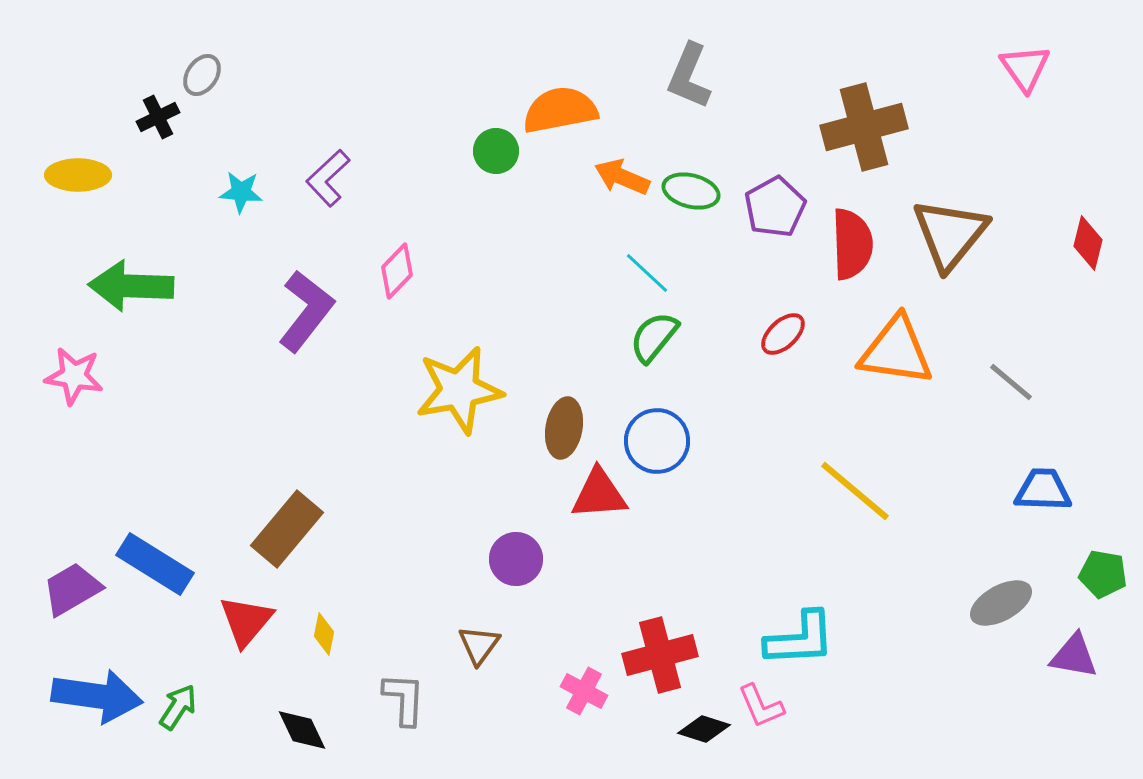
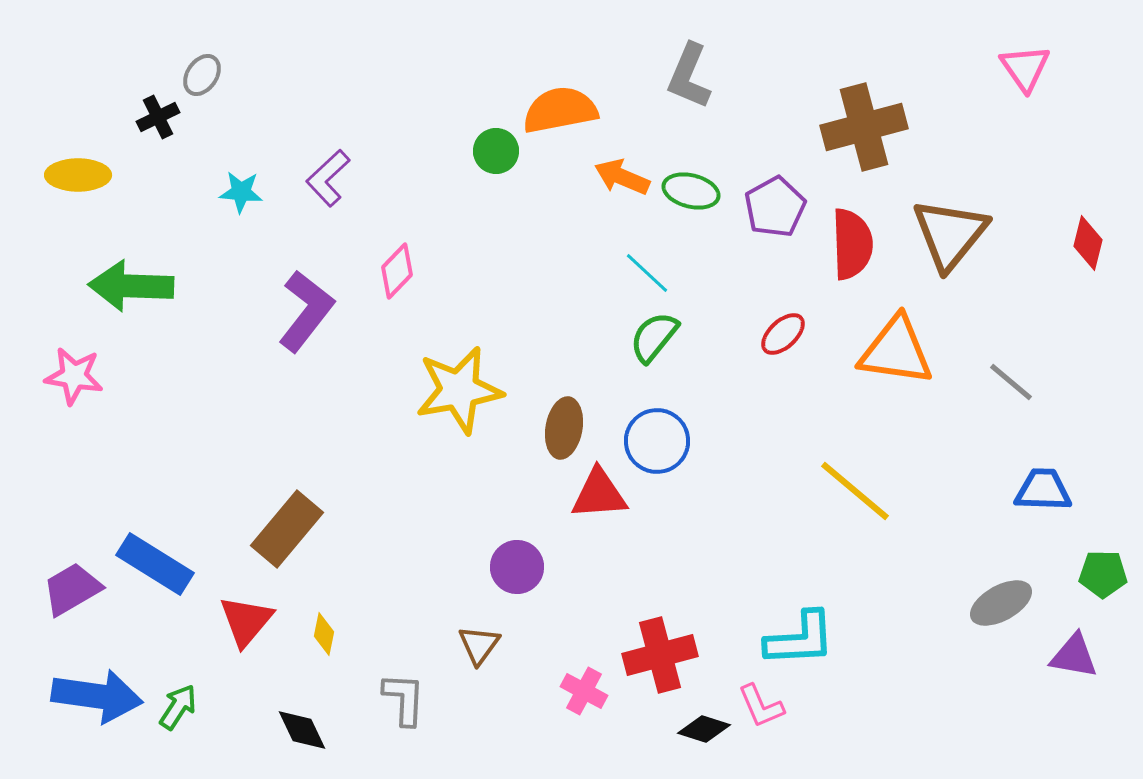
purple circle at (516, 559): moved 1 px right, 8 px down
green pentagon at (1103, 574): rotated 9 degrees counterclockwise
